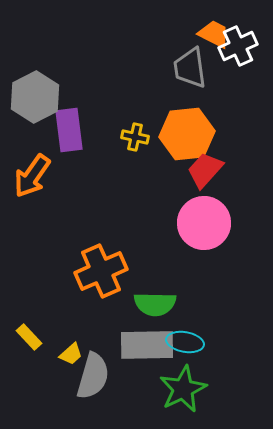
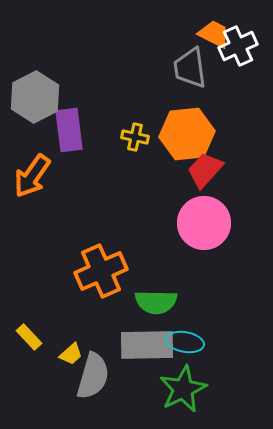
green semicircle: moved 1 px right, 2 px up
